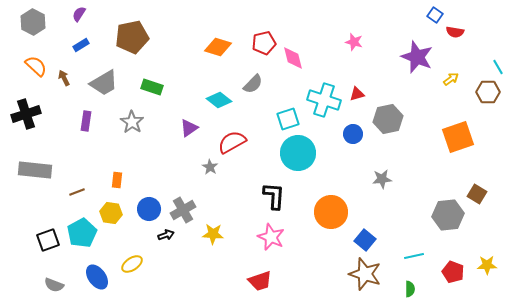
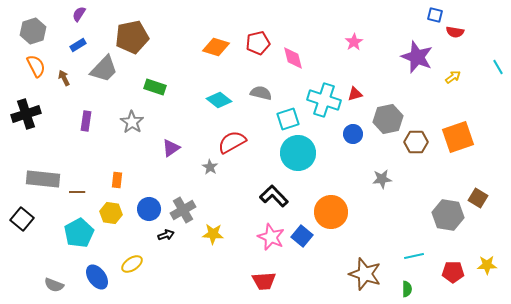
blue square at (435, 15): rotated 21 degrees counterclockwise
gray hexagon at (33, 22): moved 9 px down; rotated 15 degrees clockwise
pink star at (354, 42): rotated 24 degrees clockwise
red pentagon at (264, 43): moved 6 px left
blue rectangle at (81, 45): moved 3 px left
orange diamond at (218, 47): moved 2 px left
orange semicircle at (36, 66): rotated 20 degrees clockwise
yellow arrow at (451, 79): moved 2 px right, 2 px up
gray trapezoid at (104, 83): moved 14 px up; rotated 16 degrees counterclockwise
gray semicircle at (253, 84): moved 8 px right, 9 px down; rotated 120 degrees counterclockwise
green rectangle at (152, 87): moved 3 px right
brown hexagon at (488, 92): moved 72 px left, 50 px down
red triangle at (357, 94): moved 2 px left
purple triangle at (189, 128): moved 18 px left, 20 px down
gray rectangle at (35, 170): moved 8 px right, 9 px down
brown line at (77, 192): rotated 21 degrees clockwise
brown square at (477, 194): moved 1 px right, 4 px down
black L-shape at (274, 196): rotated 48 degrees counterclockwise
gray hexagon at (448, 215): rotated 16 degrees clockwise
cyan pentagon at (82, 233): moved 3 px left
black square at (48, 240): moved 26 px left, 21 px up; rotated 30 degrees counterclockwise
blue square at (365, 240): moved 63 px left, 4 px up
red pentagon at (453, 272): rotated 20 degrees counterclockwise
red trapezoid at (260, 281): moved 4 px right; rotated 15 degrees clockwise
green semicircle at (410, 289): moved 3 px left
